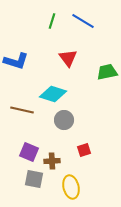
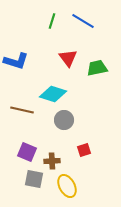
green trapezoid: moved 10 px left, 4 px up
purple square: moved 2 px left
yellow ellipse: moved 4 px left, 1 px up; rotated 15 degrees counterclockwise
